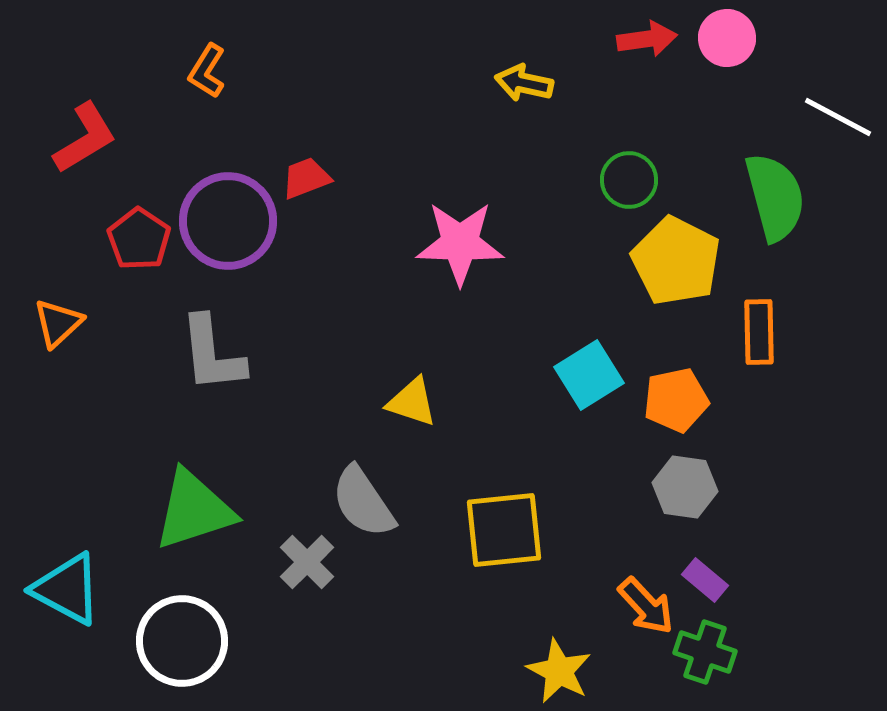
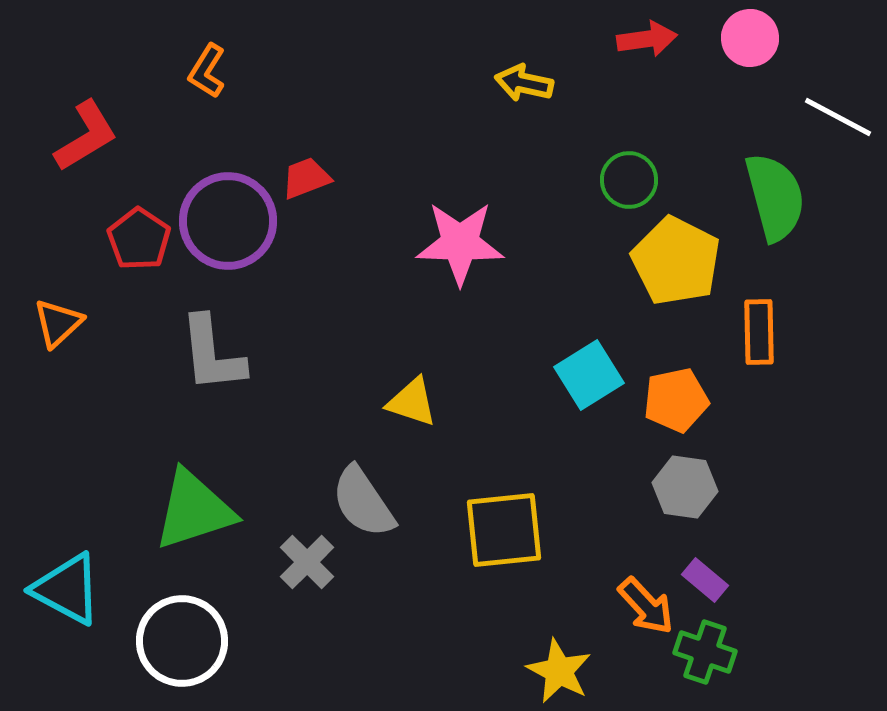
pink circle: moved 23 px right
red L-shape: moved 1 px right, 2 px up
